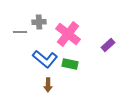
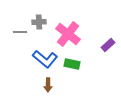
green rectangle: moved 2 px right
